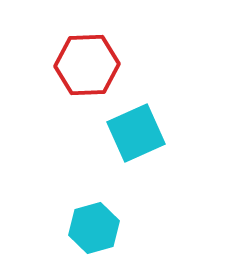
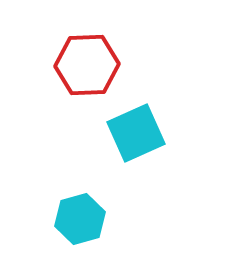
cyan hexagon: moved 14 px left, 9 px up
